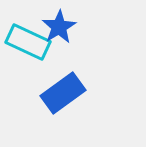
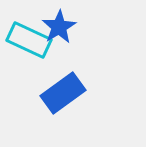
cyan rectangle: moved 1 px right, 2 px up
